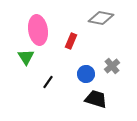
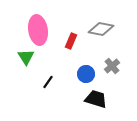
gray diamond: moved 11 px down
